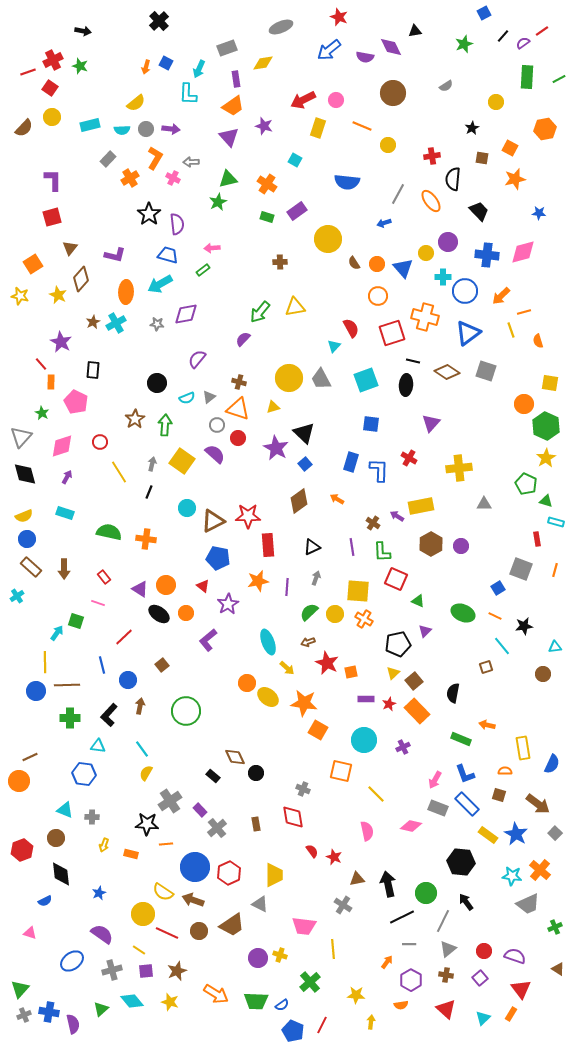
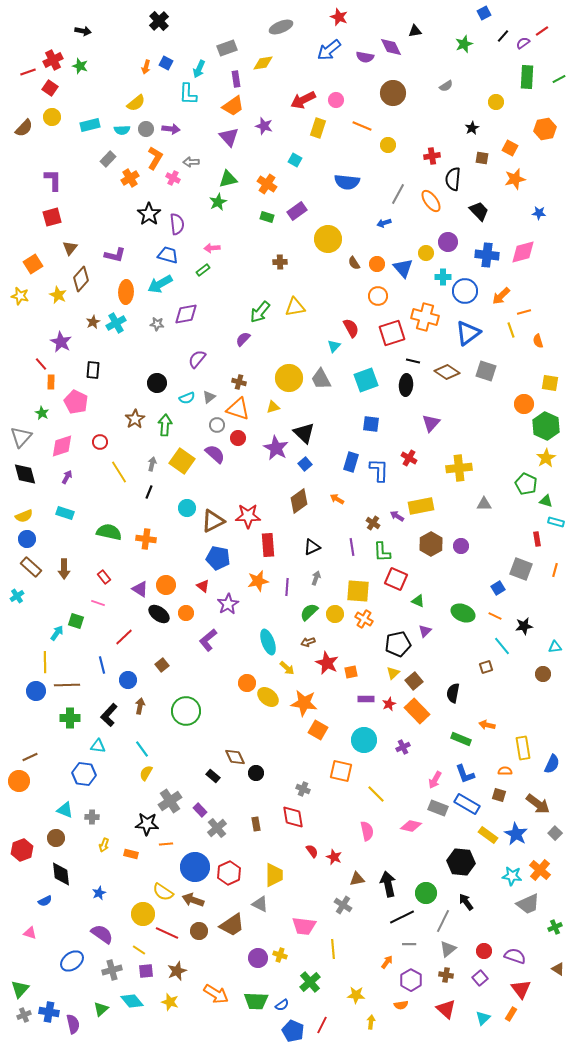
blue rectangle at (467, 804): rotated 15 degrees counterclockwise
